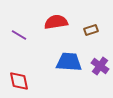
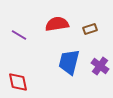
red semicircle: moved 1 px right, 2 px down
brown rectangle: moved 1 px left, 1 px up
blue trapezoid: rotated 80 degrees counterclockwise
red diamond: moved 1 px left, 1 px down
